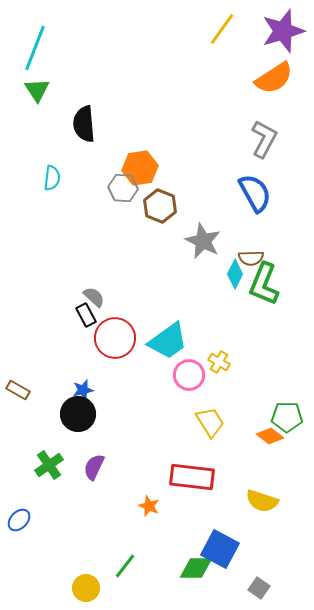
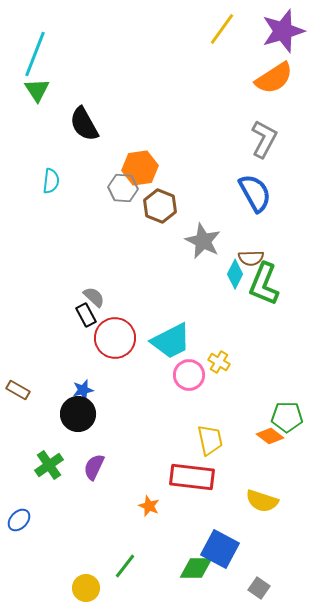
cyan line: moved 6 px down
black semicircle: rotated 24 degrees counterclockwise
cyan semicircle: moved 1 px left, 3 px down
cyan trapezoid: moved 3 px right; rotated 9 degrees clockwise
yellow trapezoid: moved 18 px down; rotated 20 degrees clockwise
